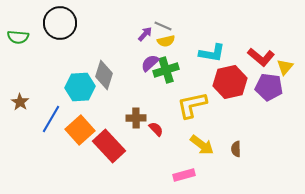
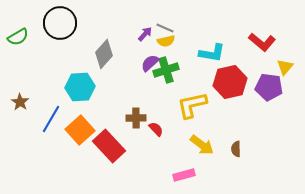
gray line: moved 2 px right, 2 px down
green semicircle: rotated 35 degrees counterclockwise
red L-shape: moved 1 px right, 15 px up
gray diamond: moved 21 px up; rotated 24 degrees clockwise
